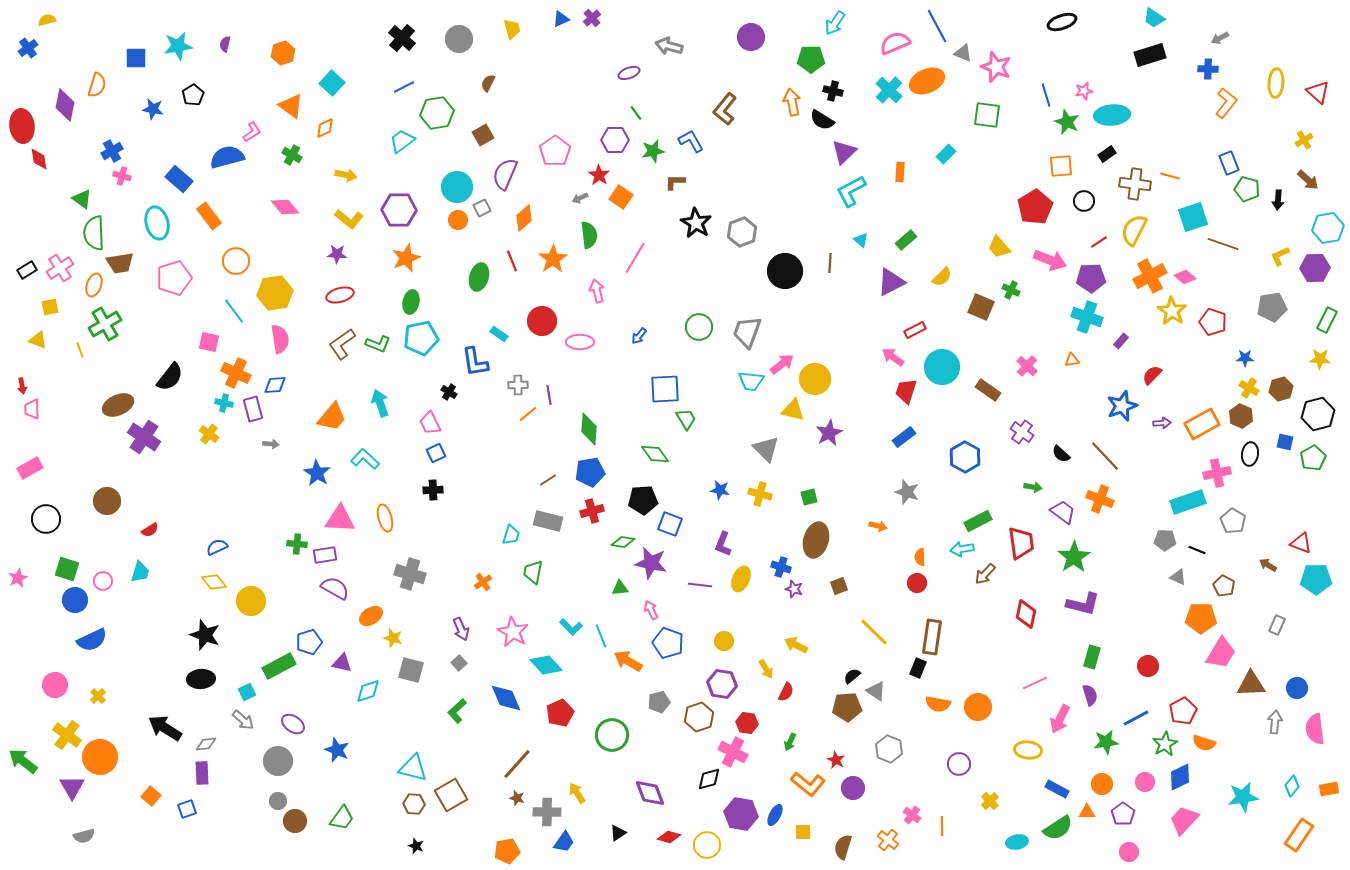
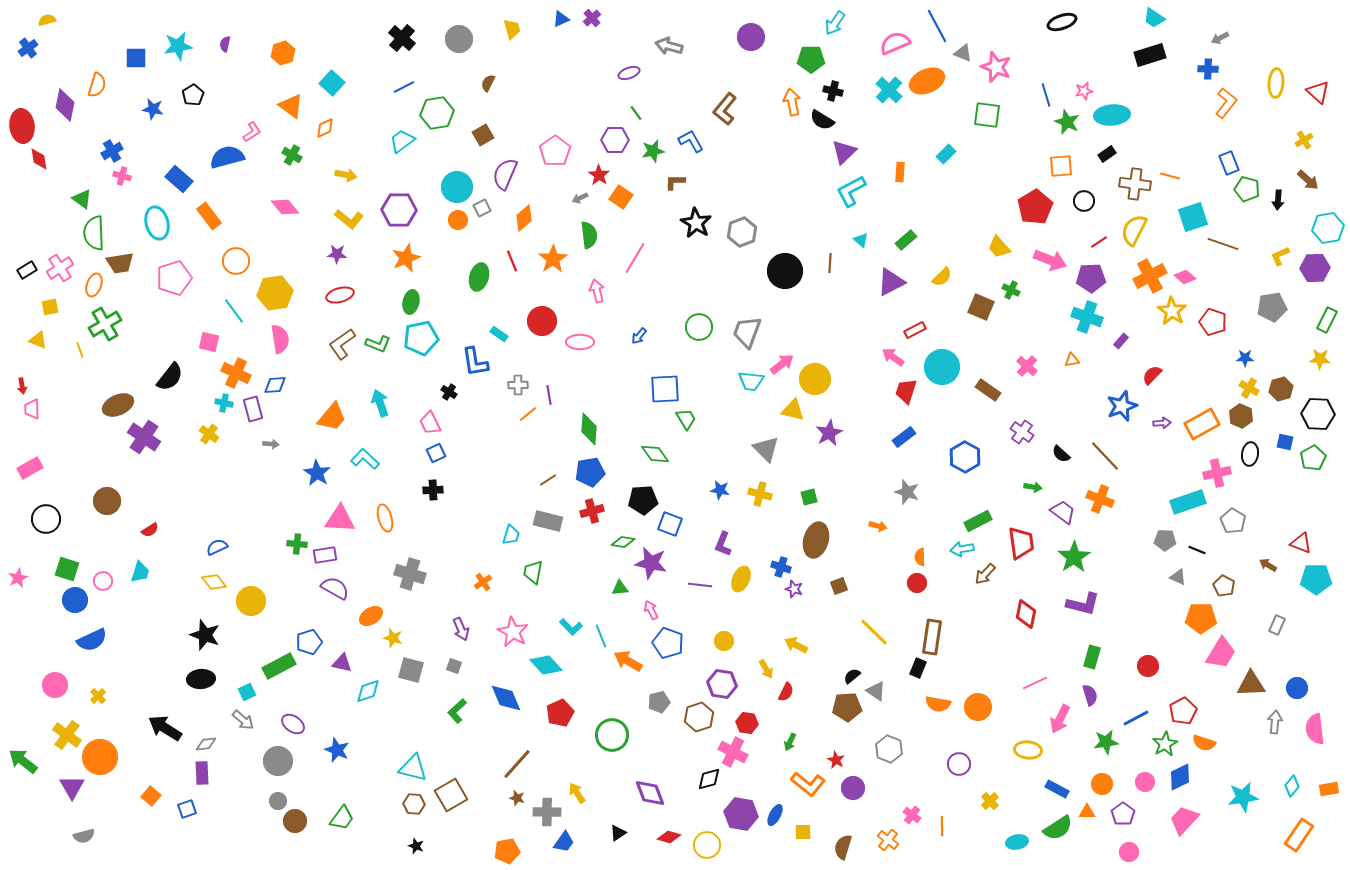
black hexagon at (1318, 414): rotated 16 degrees clockwise
gray square at (459, 663): moved 5 px left, 3 px down; rotated 28 degrees counterclockwise
